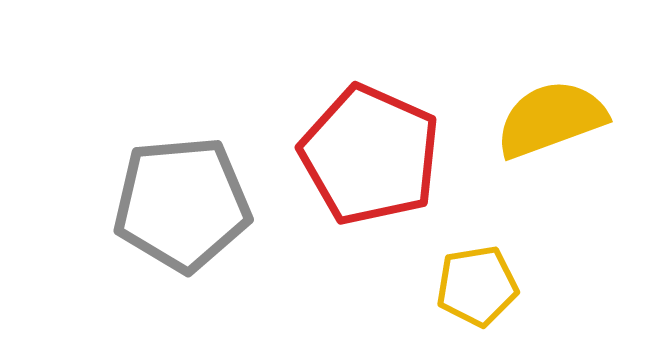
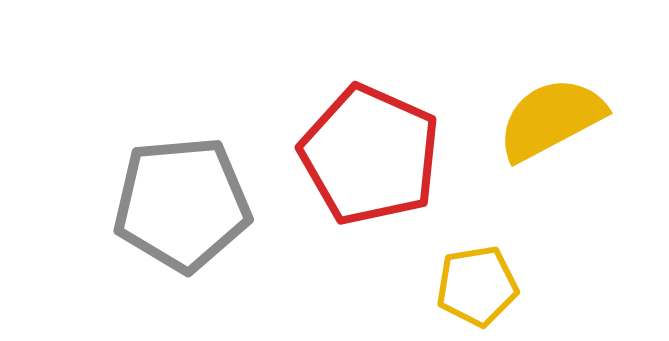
yellow semicircle: rotated 8 degrees counterclockwise
